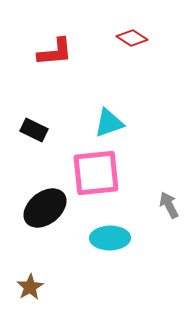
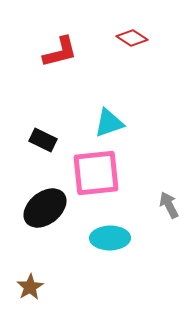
red L-shape: moved 5 px right; rotated 9 degrees counterclockwise
black rectangle: moved 9 px right, 10 px down
